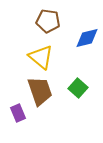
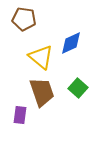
brown pentagon: moved 24 px left, 2 px up
blue diamond: moved 16 px left, 5 px down; rotated 10 degrees counterclockwise
brown trapezoid: moved 2 px right, 1 px down
purple rectangle: moved 2 px right, 2 px down; rotated 30 degrees clockwise
